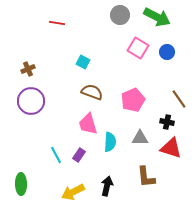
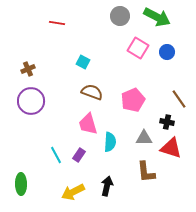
gray circle: moved 1 px down
gray triangle: moved 4 px right
brown L-shape: moved 5 px up
